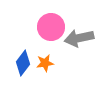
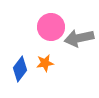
blue diamond: moved 3 px left, 6 px down
